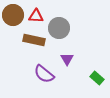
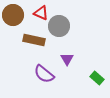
red triangle: moved 5 px right, 3 px up; rotated 21 degrees clockwise
gray circle: moved 2 px up
